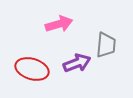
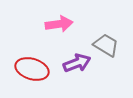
pink arrow: rotated 8 degrees clockwise
gray trapezoid: rotated 64 degrees counterclockwise
